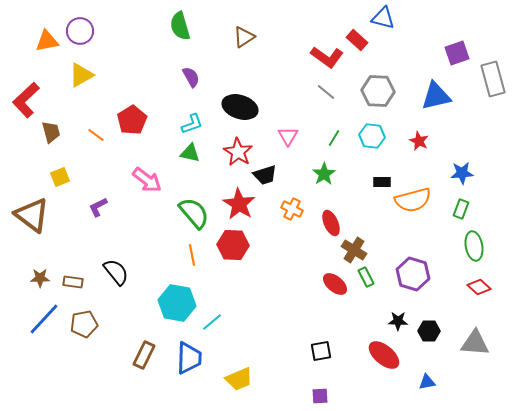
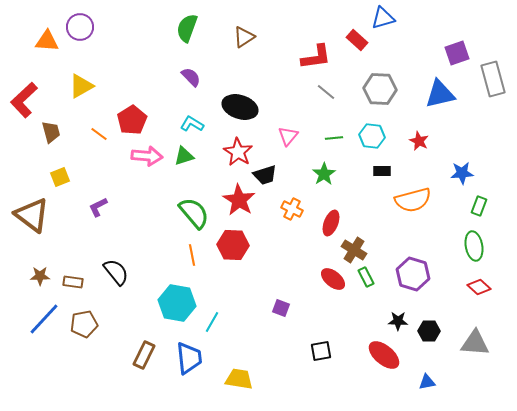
blue triangle at (383, 18): rotated 30 degrees counterclockwise
green semicircle at (180, 26): moved 7 px right, 2 px down; rotated 36 degrees clockwise
purple circle at (80, 31): moved 4 px up
orange triangle at (47, 41): rotated 15 degrees clockwise
red L-shape at (327, 57): moved 11 px left; rotated 44 degrees counterclockwise
yellow triangle at (81, 75): moved 11 px down
purple semicircle at (191, 77): rotated 15 degrees counterclockwise
gray hexagon at (378, 91): moved 2 px right, 2 px up
blue triangle at (436, 96): moved 4 px right, 2 px up
red L-shape at (26, 100): moved 2 px left
cyan L-shape at (192, 124): rotated 130 degrees counterclockwise
orange line at (96, 135): moved 3 px right, 1 px up
pink triangle at (288, 136): rotated 10 degrees clockwise
green line at (334, 138): rotated 54 degrees clockwise
green triangle at (190, 153): moved 6 px left, 3 px down; rotated 30 degrees counterclockwise
pink arrow at (147, 180): moved 24 px up; rotated 32 degrees counterclockwise
black rectangle at (382, 182): moved 11 px up
red star at (239, 204): moved 4 px up
green rectangle at (461, 209): moved 18 px right, 3 px up
red ellipse at (331, 223): rotated 45 degrees clockwise
brown star at (40, 278): moved 2 px up
red ellipse at (335, 284): moved 2 px left, 5 px up
cyan line at (212, 322): rotated 20 degrees counterclockwise
blue trapezoid at (189, 358): rotated 8 degrees counterclockwise
yellow trapezoid at (239, 379): rotated 148 degrees counterclockwise
purple square at (320, 396): moved 39 px left, 88 px up; rotated 24 degrees clockwise
